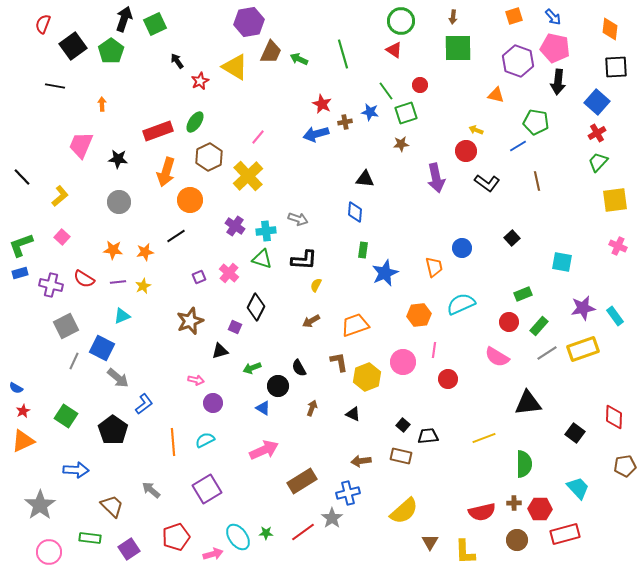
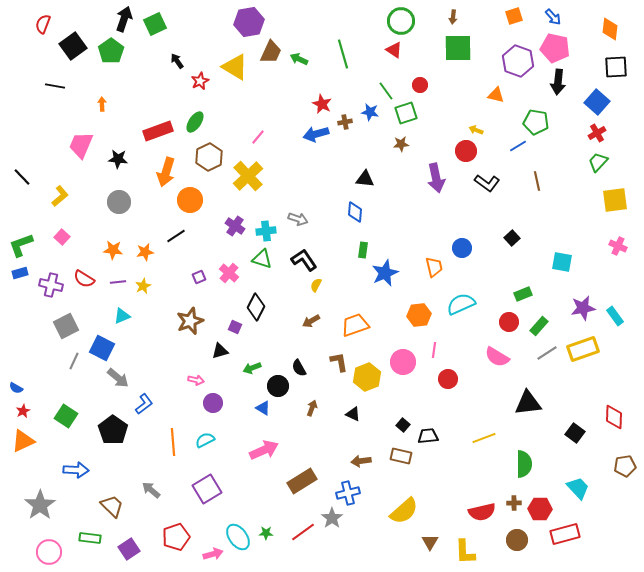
black L-shape at (304, 260): rotated 128 degrees counterclockwise
